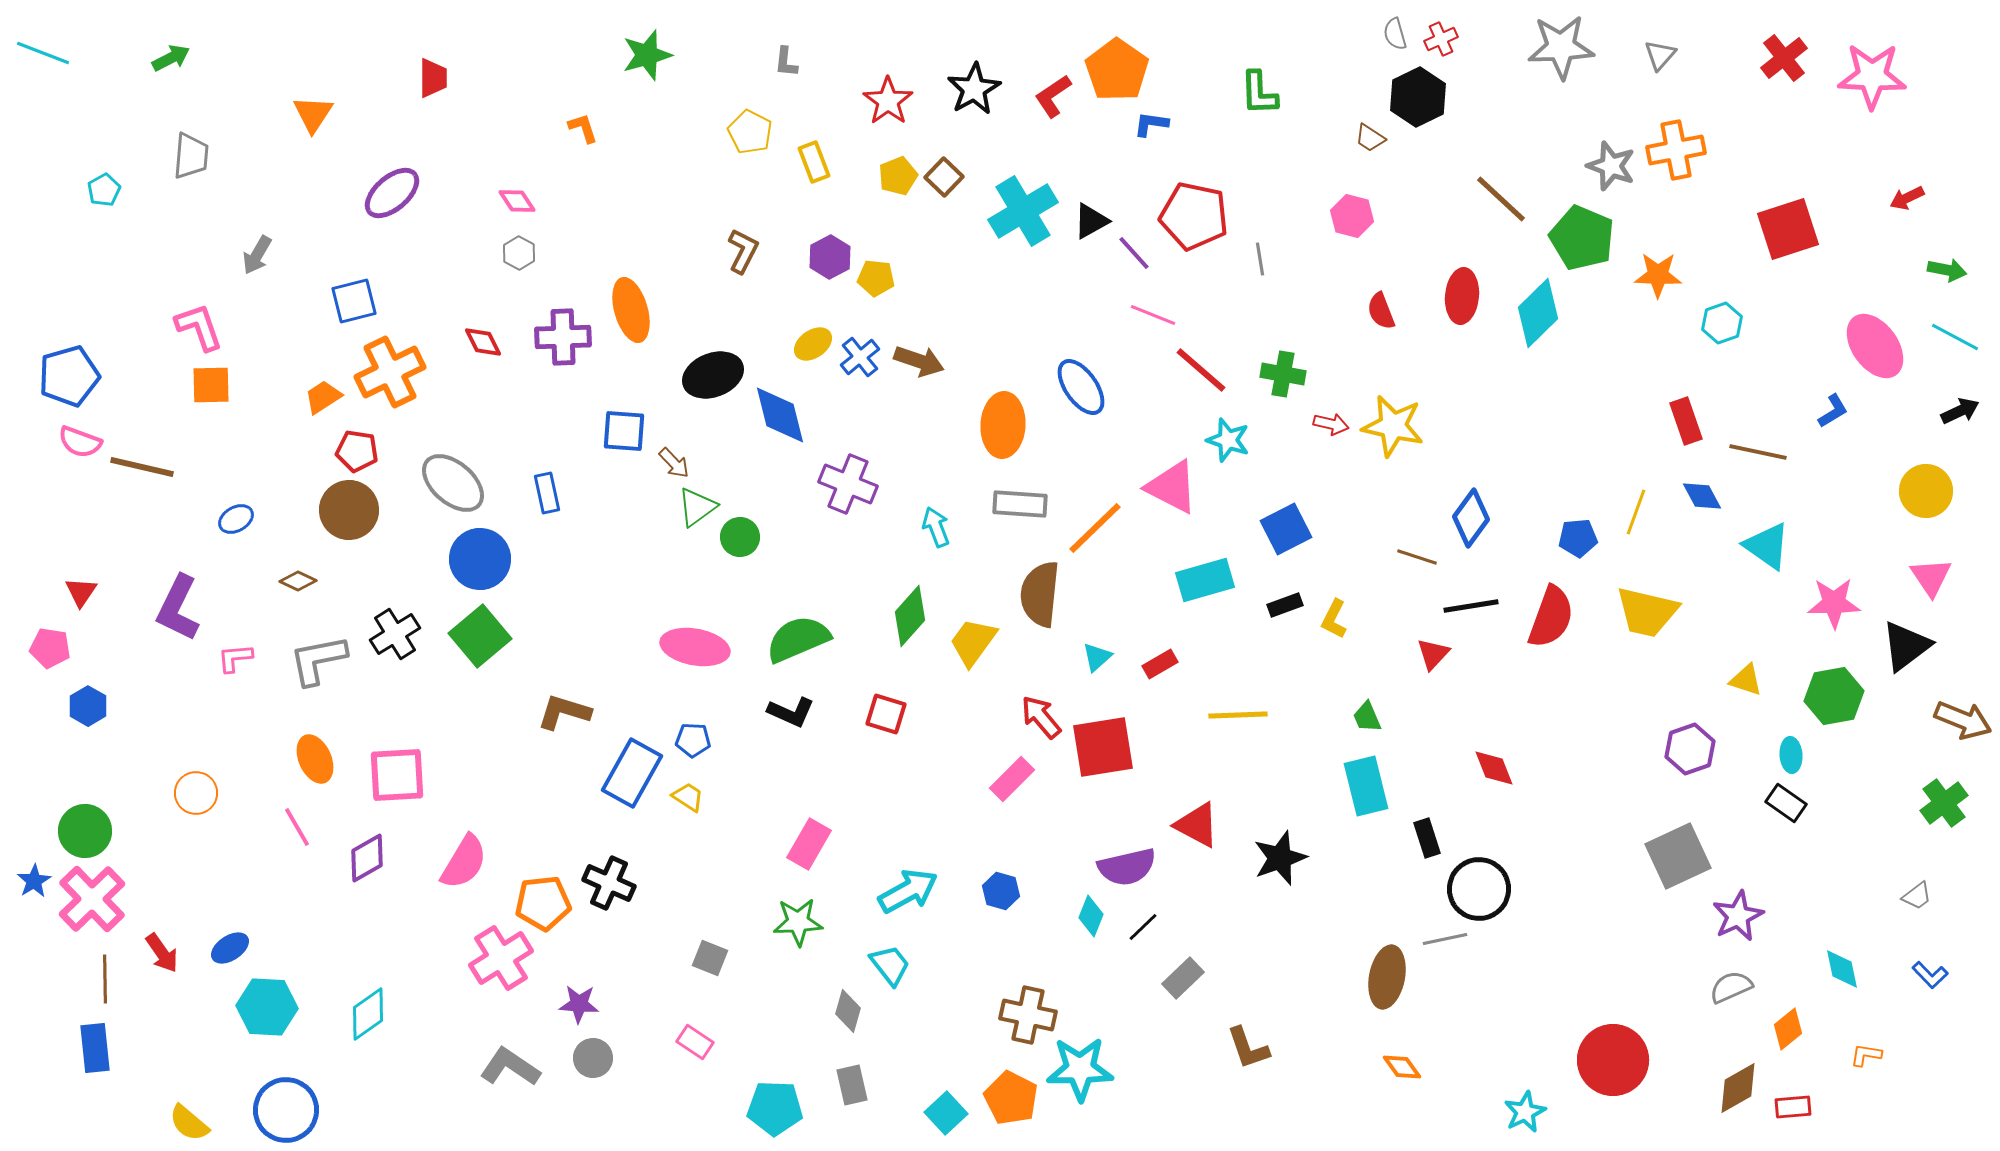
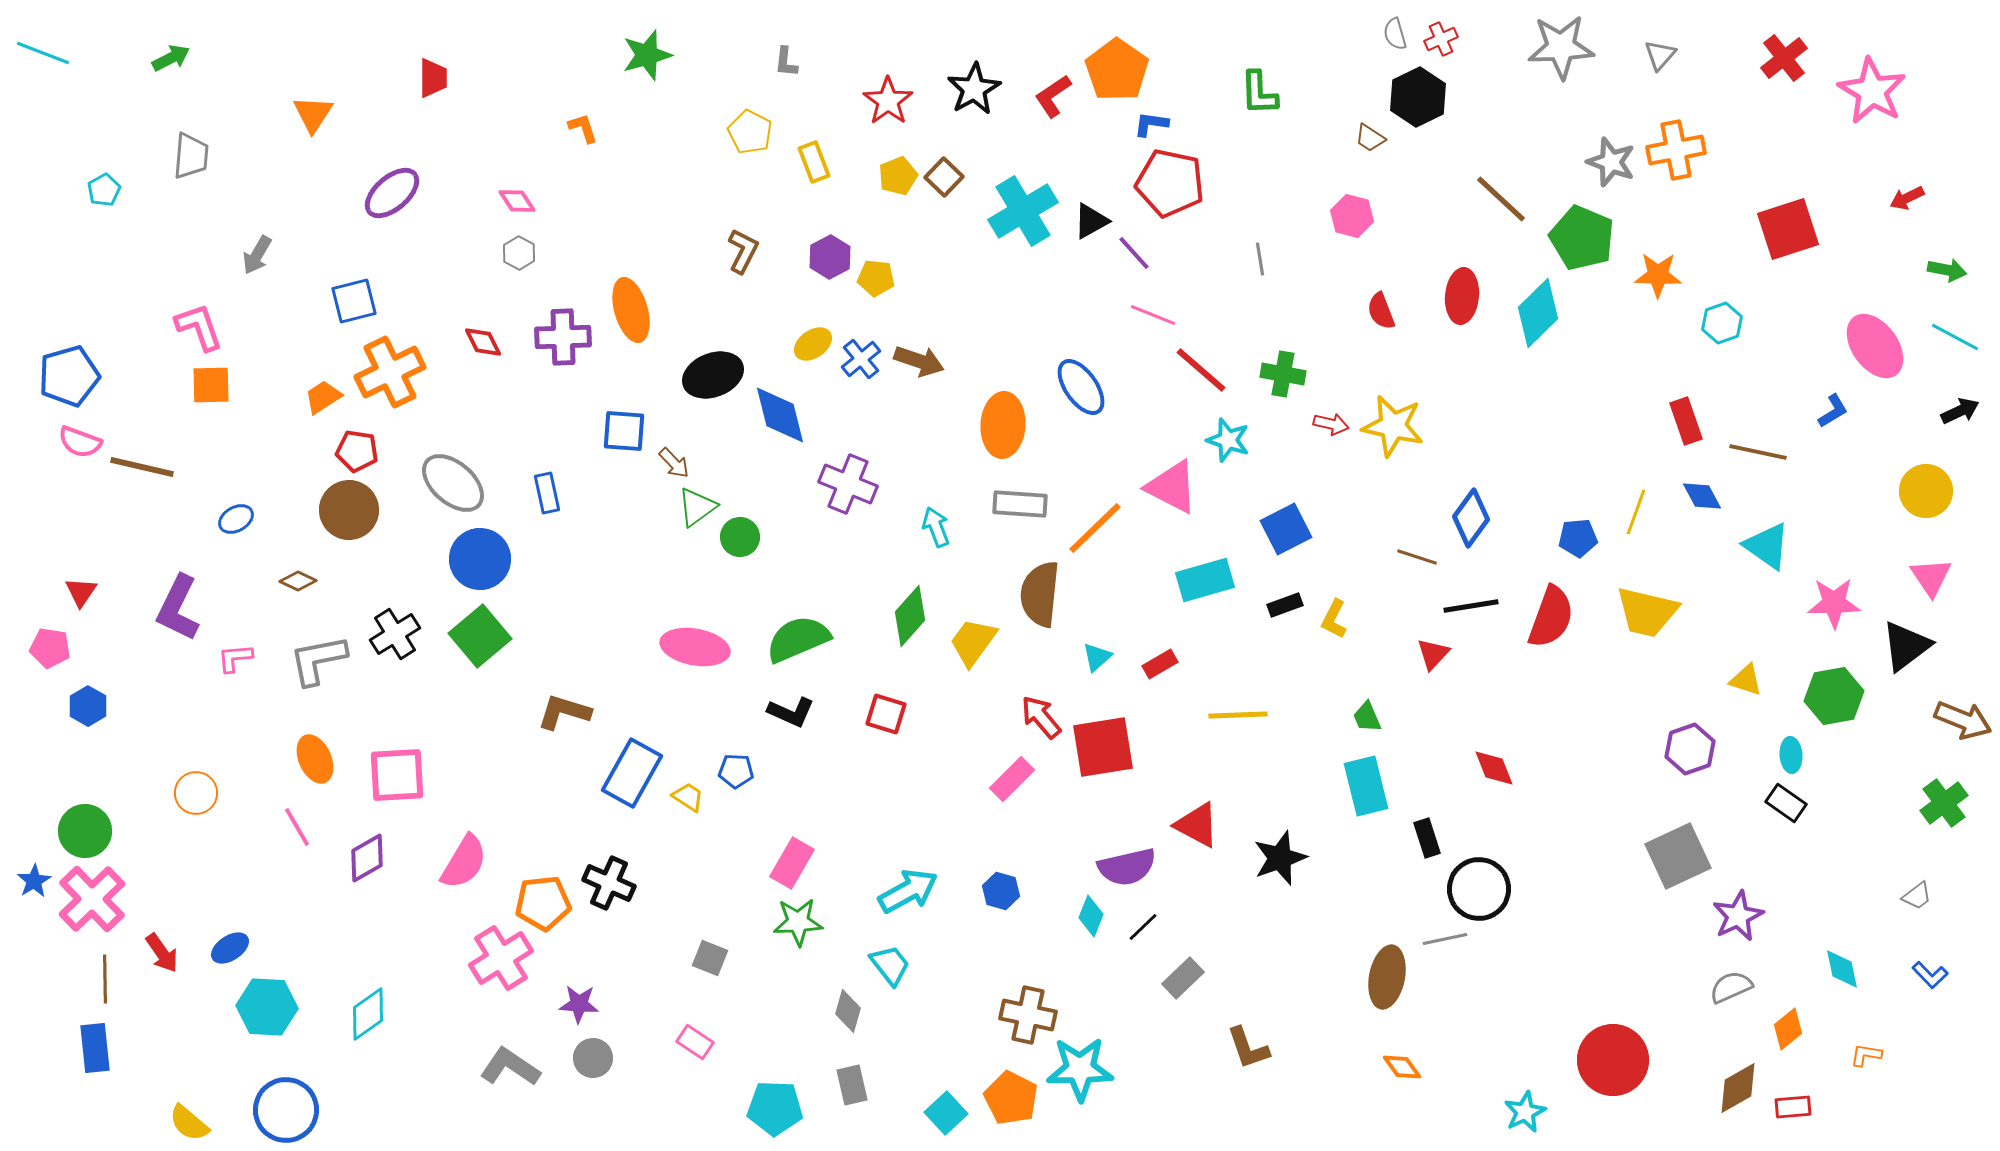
pink star at (1872, 76): moved 15 px down; rotated 28 degrees clockwise
gray star at (1611, 166): moved 4 px up
red pentagon at (1194, 216): moved 24 px left, 33 px up
blue cross at (860, 357): moved 1 px right, 2 px down
blue pentagon at (693, 740): moved 43 px right, 31 px down
pink rectangle at (809, 844): moved 17 px left, 19 px down
